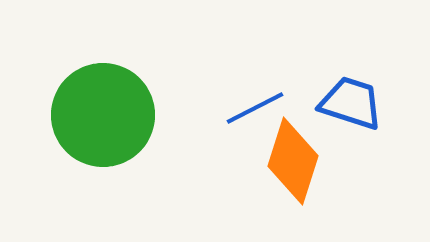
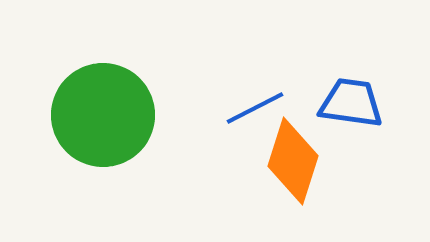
blue trapezoid: rotated 10 degrees counterclockwise
